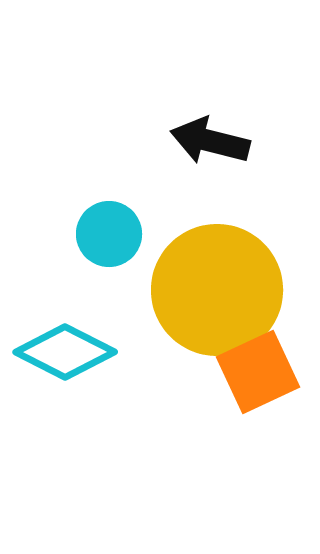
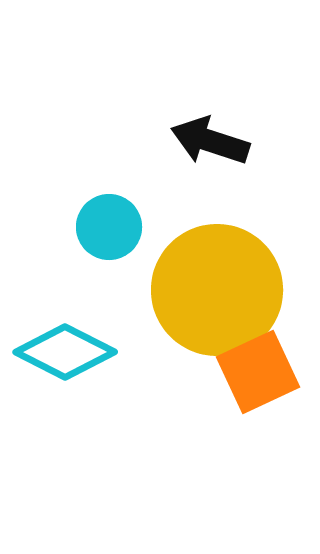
black arrow: rotated 4 degrees clockwise
cyan circle: moved 7 px up
